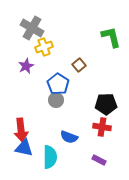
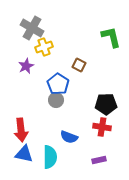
brown square: rotated 24 degrees counterclockwise
blue triangle: moved 6 px down
purple rectangle: rotated 40 degrees counterclockwise
